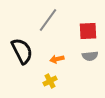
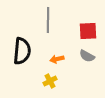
gray line: rotated 35 degrees counterclockwise
black semicircle: rotated 32 degrees clockwise
gray semicircle: moved 3 px left; rotated 35 degrees clockwise
